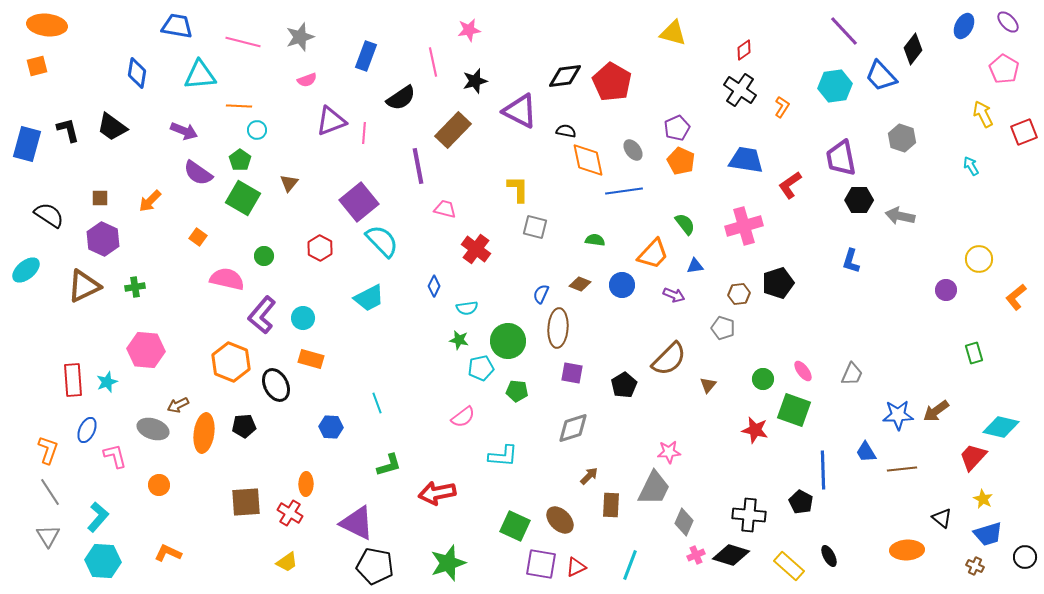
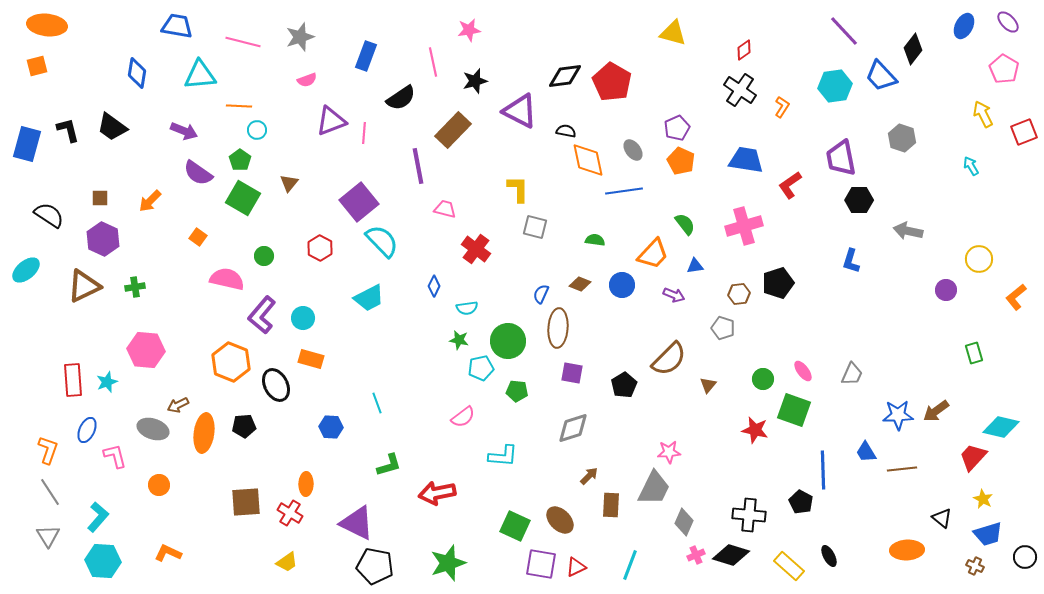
gray arrow at (900, 216): moved 8 px right, 15 px down
